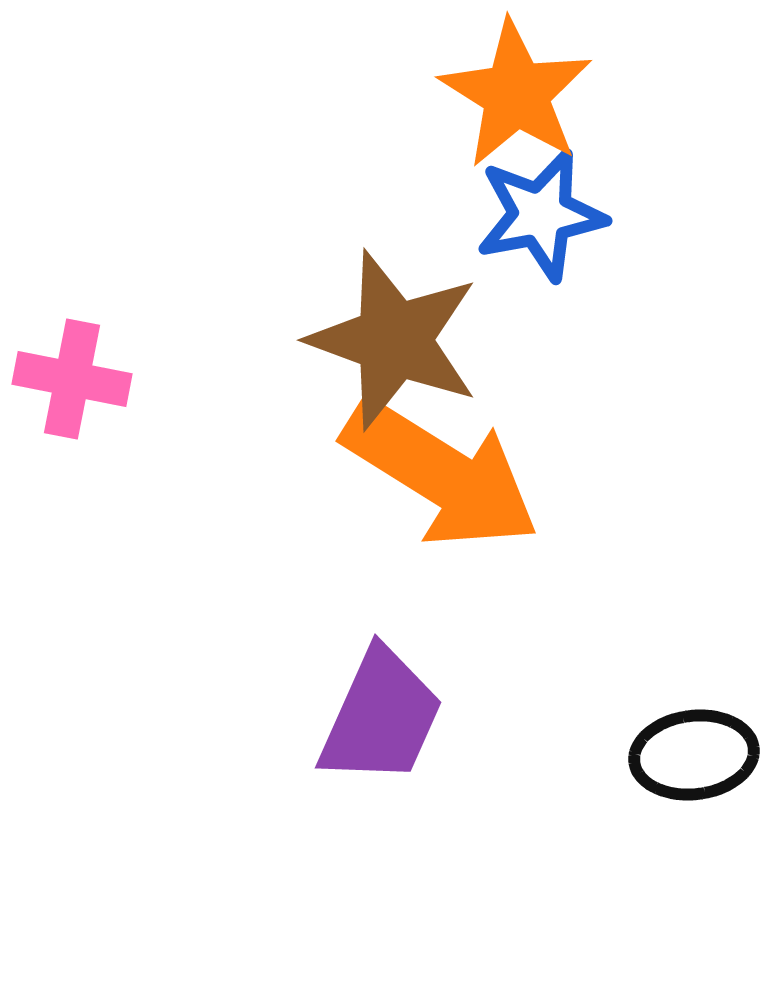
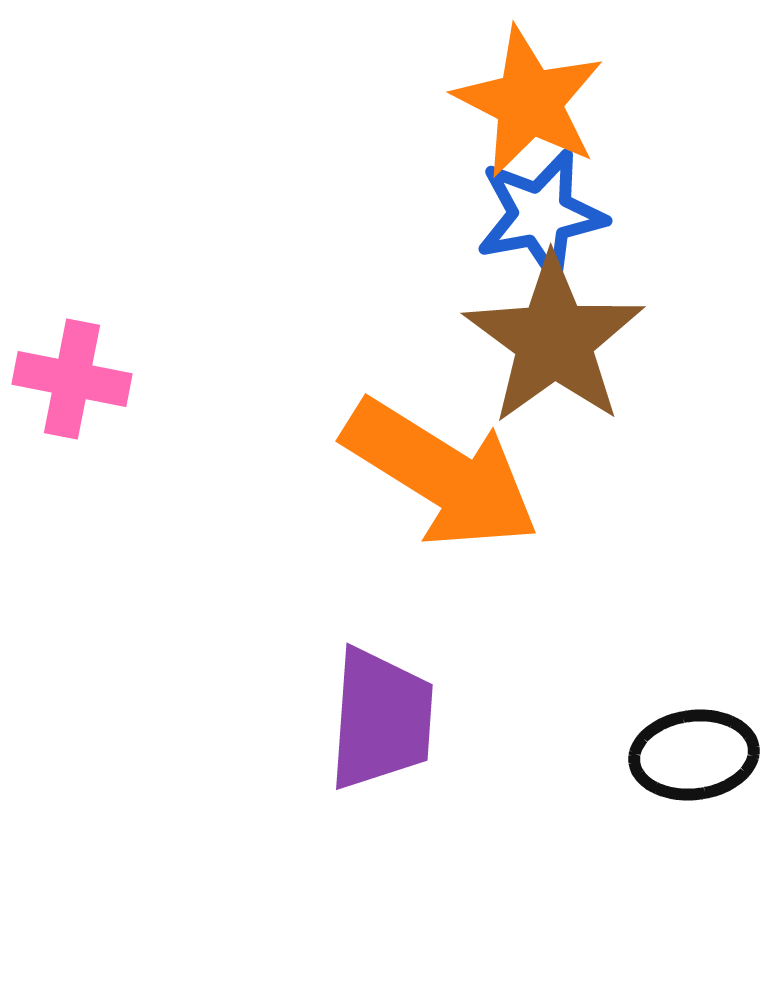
orange star: moved 13 px right, 8 px down; rotated 5 degrees counterclockwise
brown star: moved 160 px right; rotated 16 degrees clockwise
purple trapezoid: moved 2 px down; rotated 20 degrees counterclockwise
